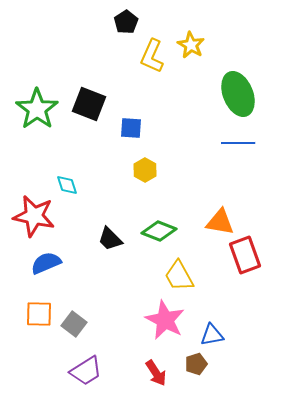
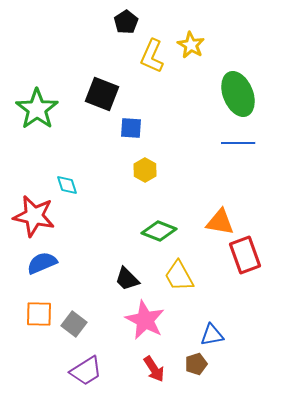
black square: moved 13 px right, 10 px up
black trapezoid: moved 17 px right, 40 px down
blue semicircle: moved 4 px left
pink star: moved 20 px left
red arrow: moved 2 px left, 4 px up
